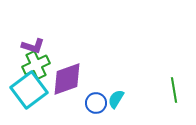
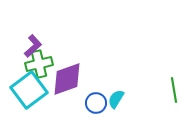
purple L-shape: rotated 60 degrees counterclockwise
green cross: moved 3 px right, 1 px up; rotated 12 degrees clockwise
